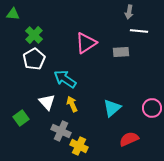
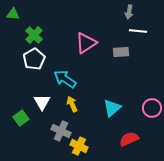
white line: moved 1 px left
white triangle: moved 5 px left; rotated 12 degrees clockwise
